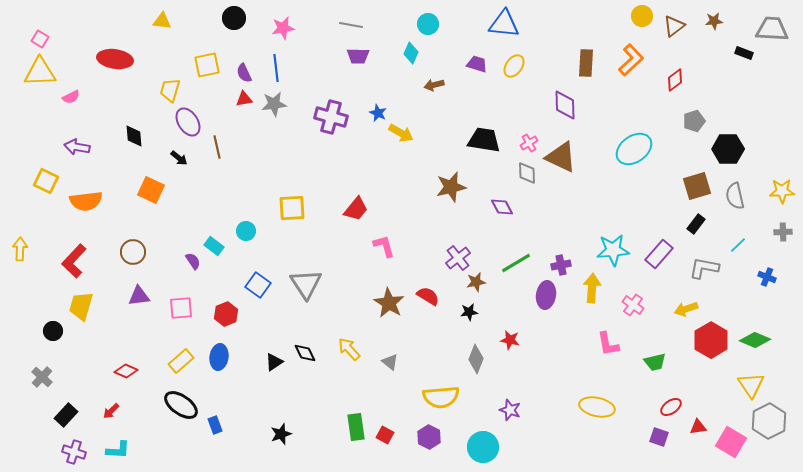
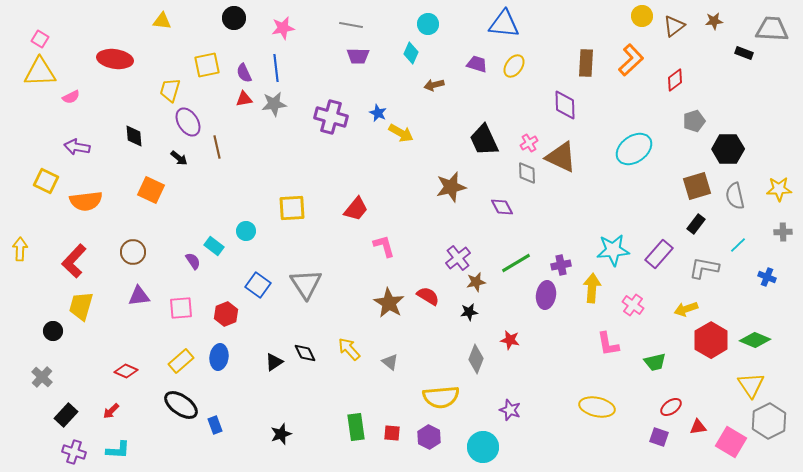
black trapezoid at (484, 140): rotated 124 degrees counterclockwise
yellow star at (782, 191): moved 3 px left, 2 px up
red square at (385, 435): moved 7 px right, 2 px up; rotated 24 degrees counterclockwise
